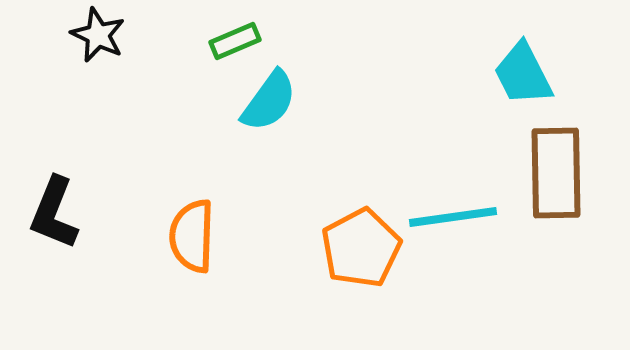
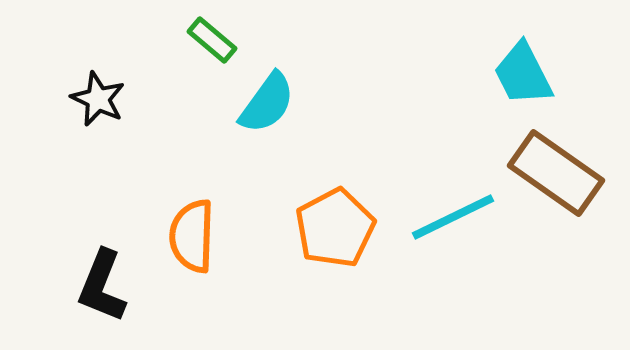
black star: moved 64 px down
green rectangle: moved 23 px left, 1 px up; rotated 63 degrees clockwise
cyan semicircle: moved 2 px left, 2 px down
brown rectangle: rotated 54 degrees counterclockwise
black L-shape: moved 48 px right, 73 px down
cyan line: rotated 18 degrees counterclockwise
orange pentagon: moved 26 px left, 20 px up
